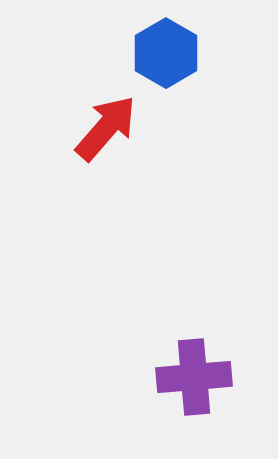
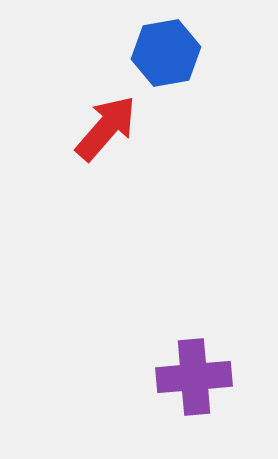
blue hexagon: rotated 20 degrees clockwise
